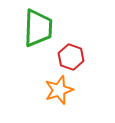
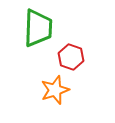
orange star: moved 4 px left
